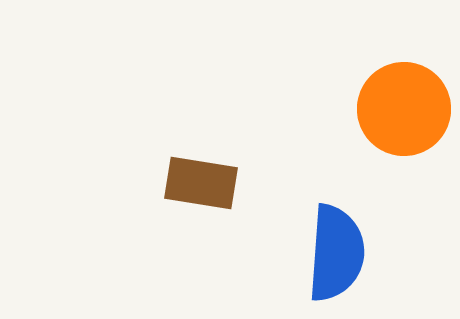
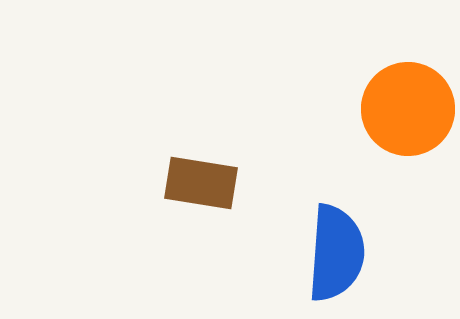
orange circle: moved 4 px right
